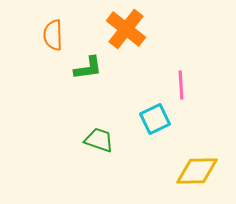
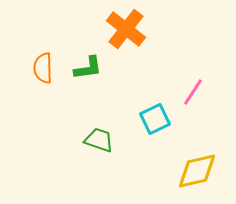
orange semicircle: moved 10 px left, 33 px down
pink line: moved 12 px right, 7 px down; rotated 36 degrees clockwise
yellow diamond: rotated 12 degrees counterclockwise
